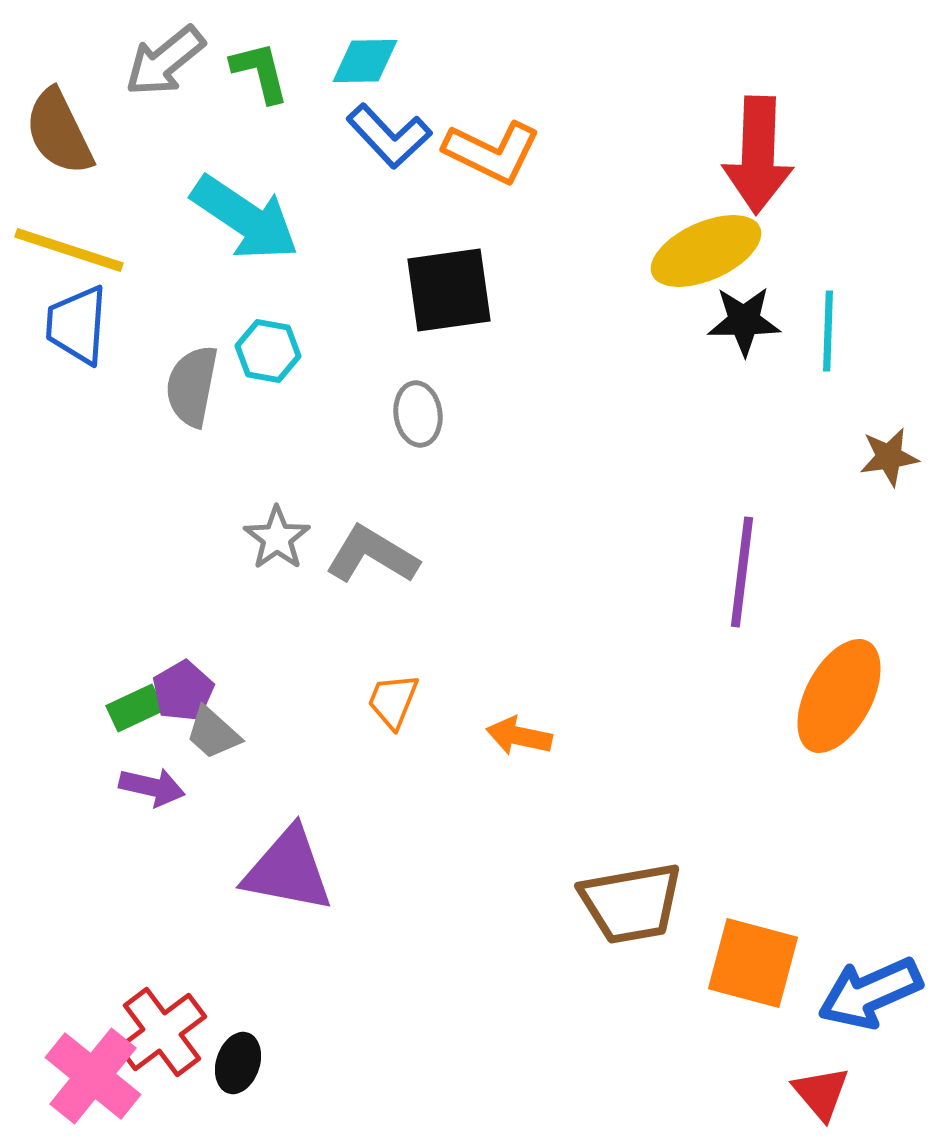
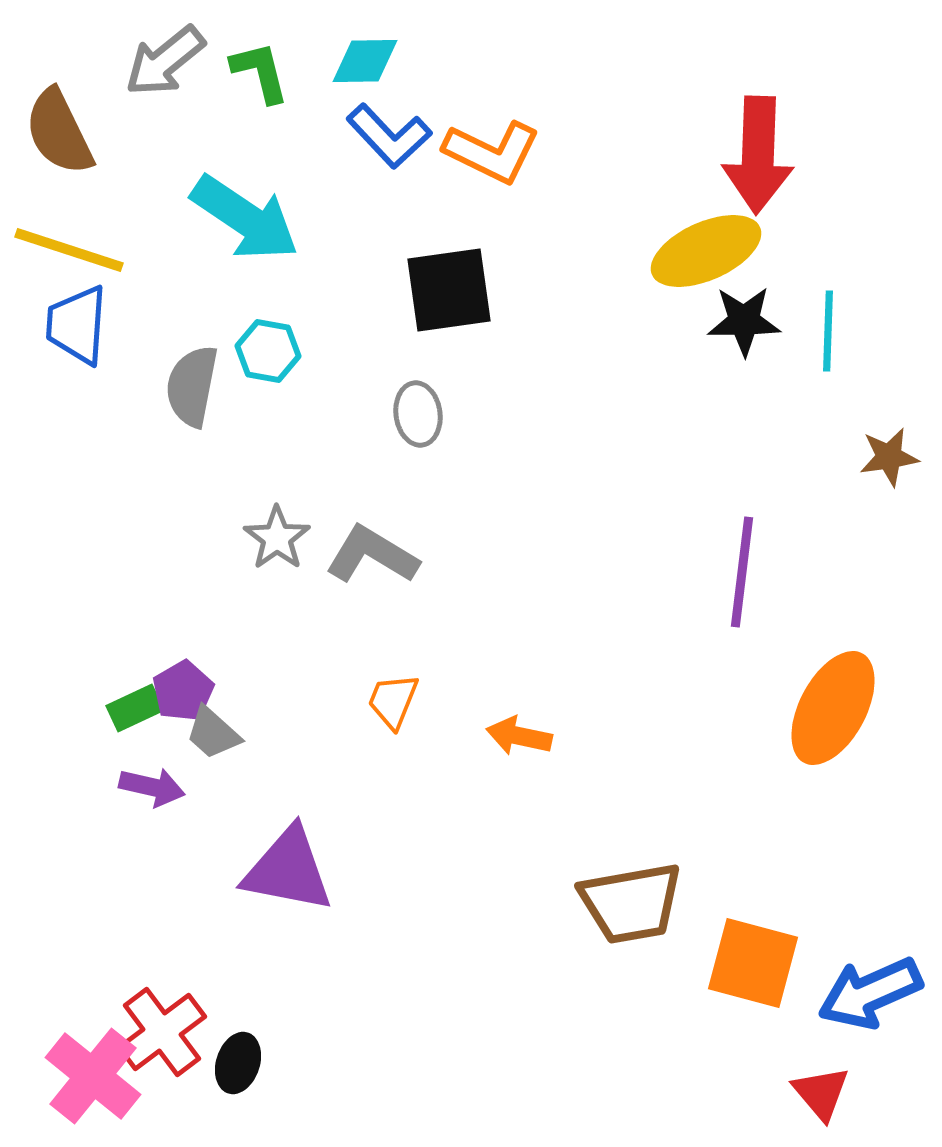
orange ellipse: moved 6 px left, 12 px down
